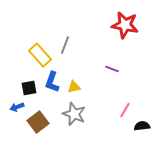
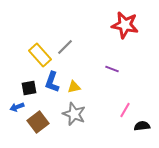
gray line: moved 2 px down; rotated 24 degrees clockwise
